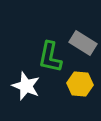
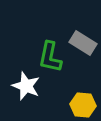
yellow hexagon: moved 3 px right, 21 px down
